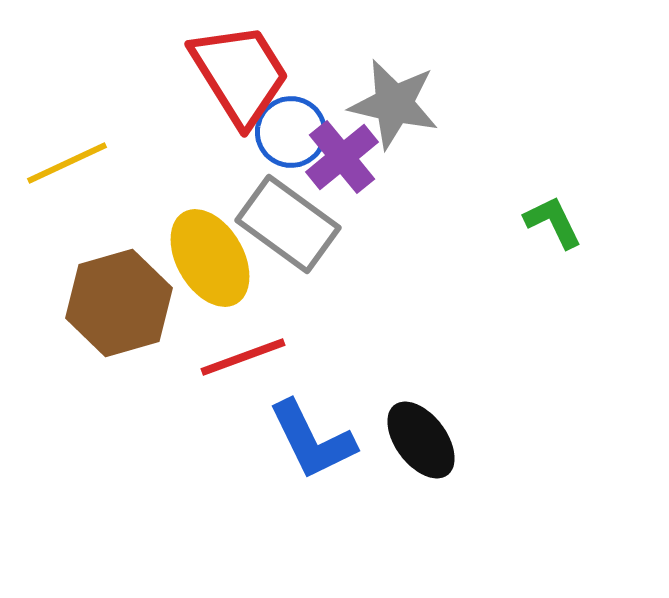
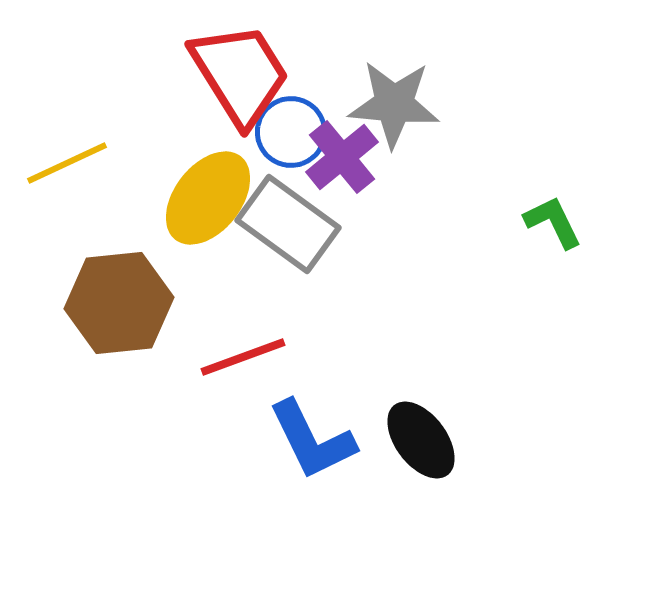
gray star: rotated 8 degrees counterclockwise
yellow ellipse: moved 2 px left, 60 px up; rotated 68 degrees clockwise
brown hexagon: rotated 10 degrees clockwise
